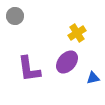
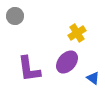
blue triangle: rotated 48 degrees clockwise
